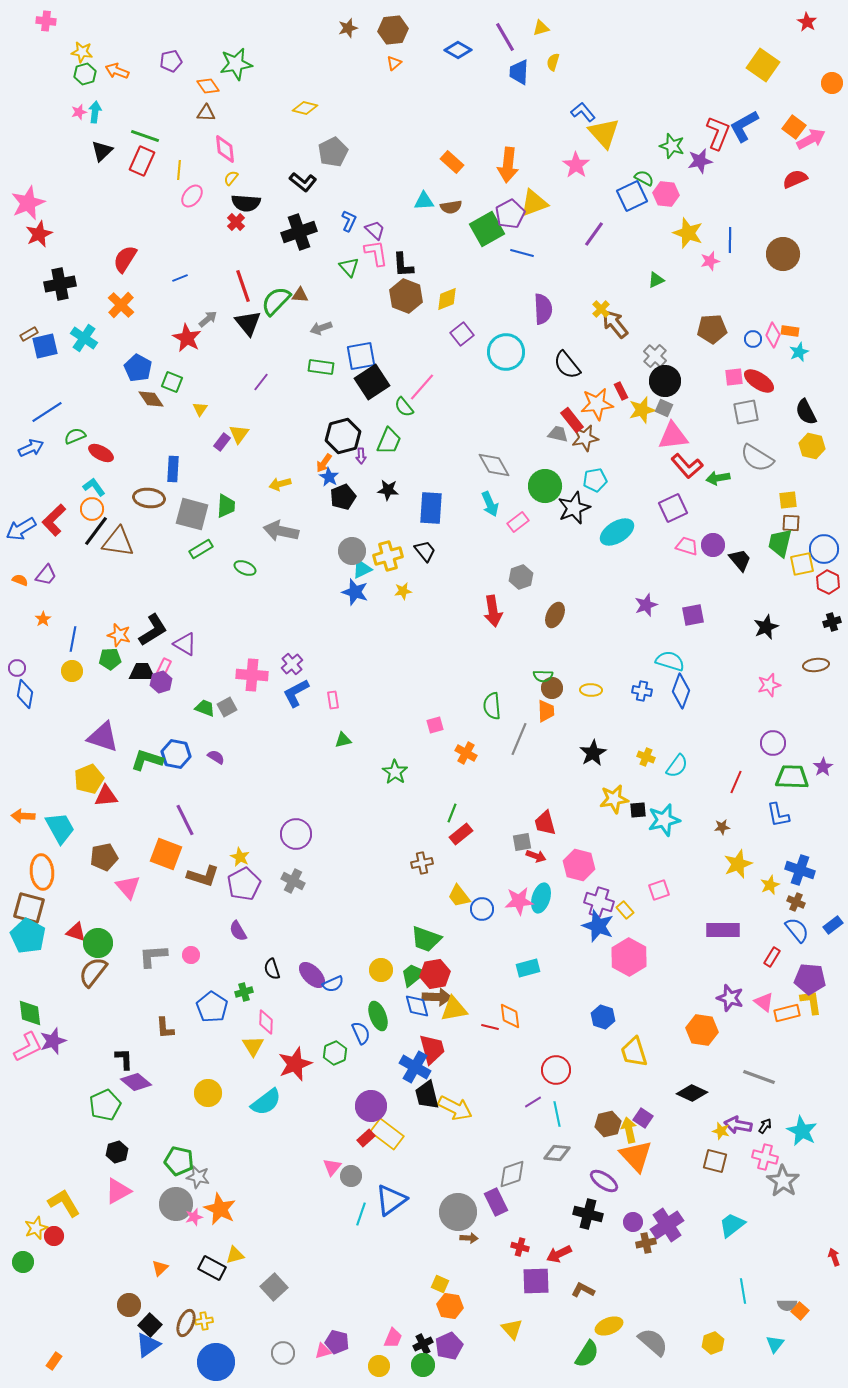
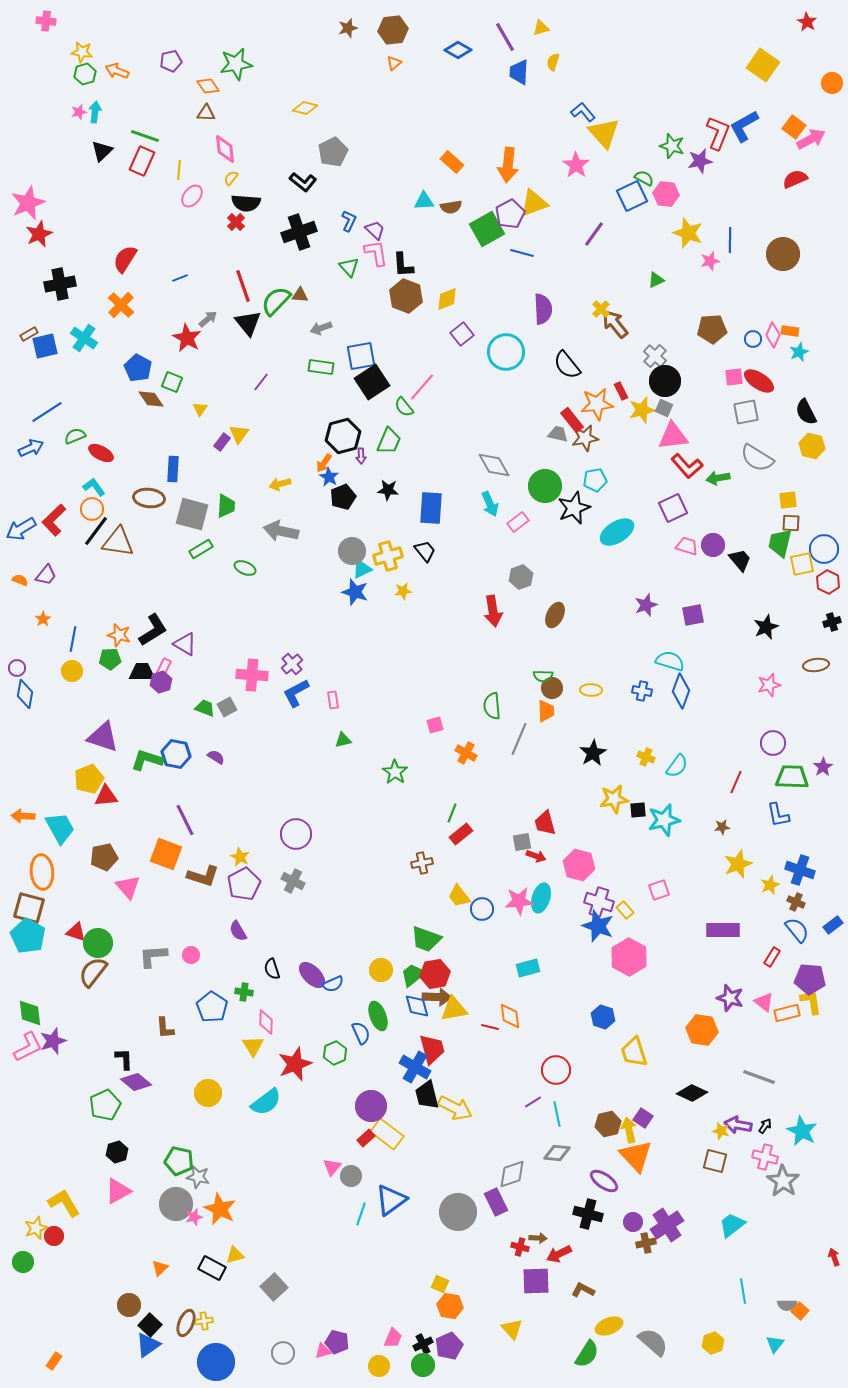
green cross at (244, 992): rotated 24 degrees clockwise
brown arrow at (469, 1238): moved 69 px right
